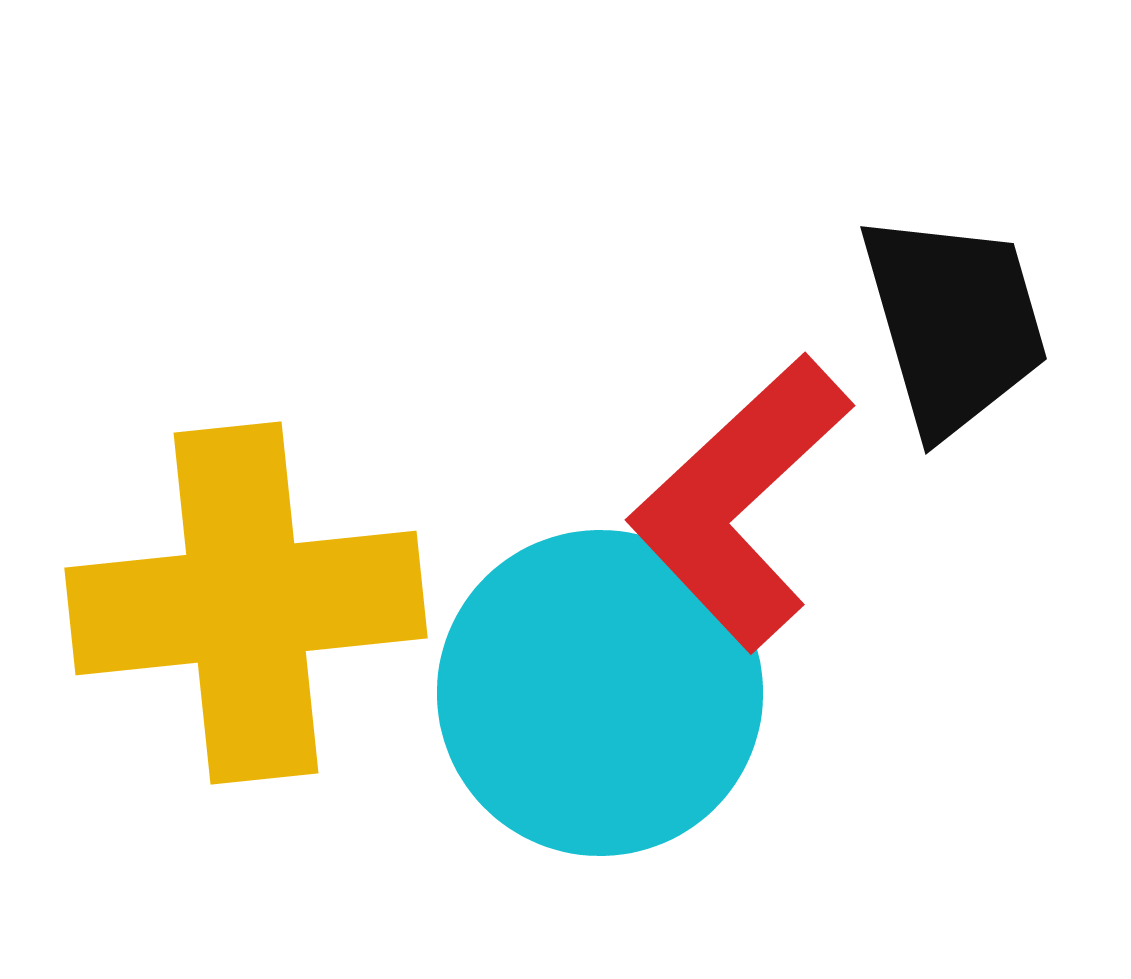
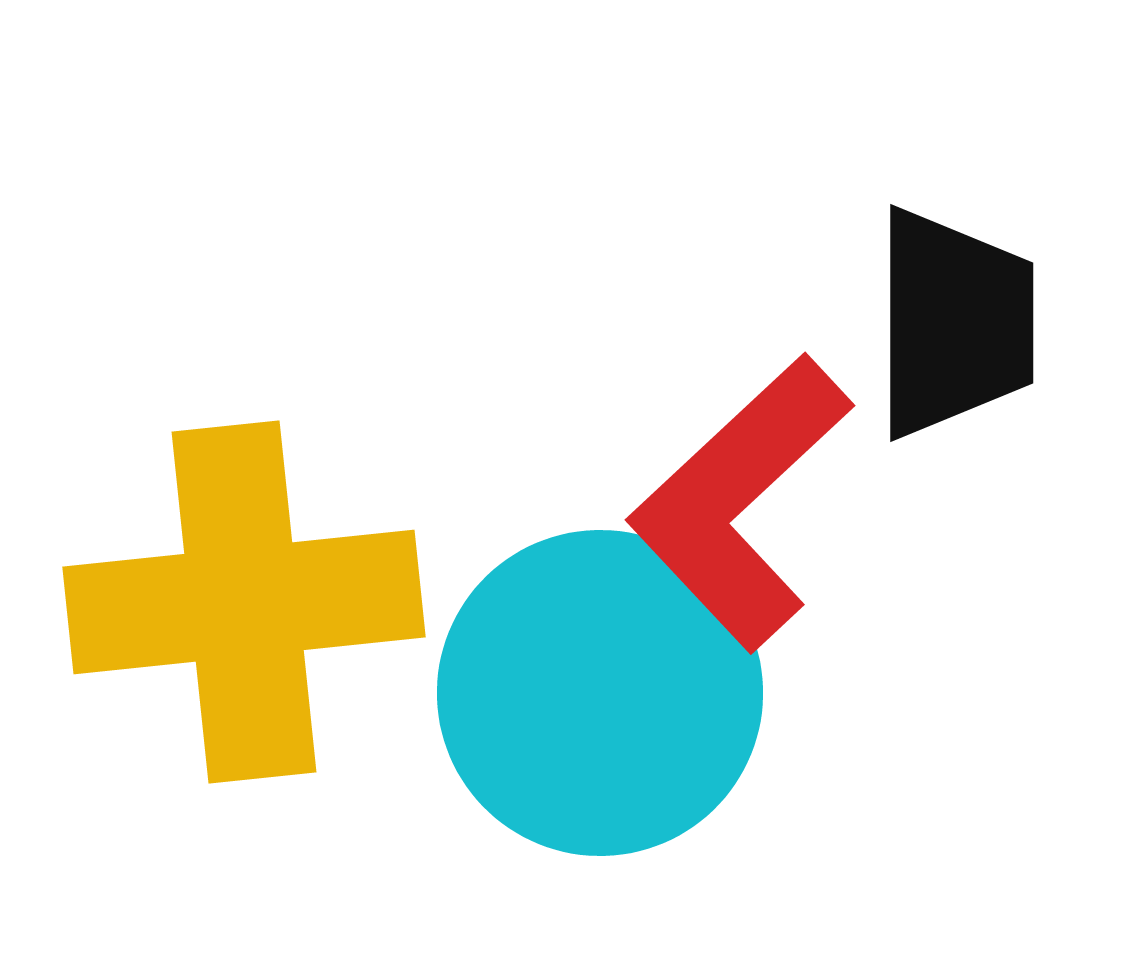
black trapezoid: rotated 16 degrees clockwise
yellow cross: moved 2 px left, 1 px up
